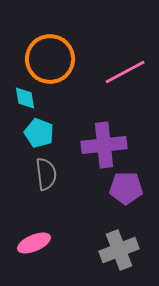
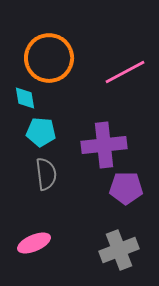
orange circle: moved 1 px left, 1 px up
cyan pentagon: moved 2 px right, 1 px up; rotated 16 degrees counterclockwise
